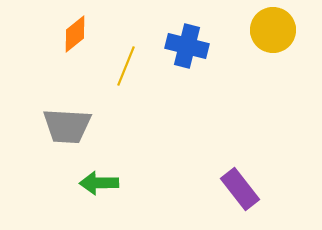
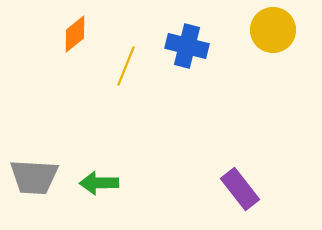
gray trapezoid: moved 33 px left, 51 px down
